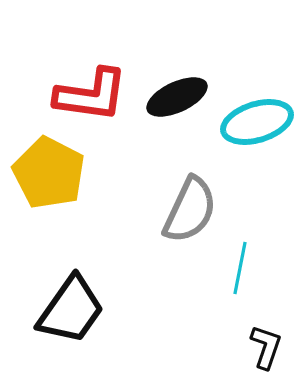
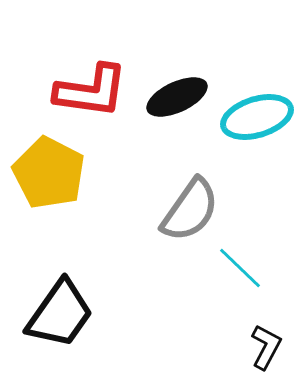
red L-shape: moved 4 px up
cyan ellipse: moved 5 px up
gray semicircle: rotated 10 degrees clockwise
cyan line: rotated 57 degrees counterclockwise
black trapezoid: moved 11 px left, 4 px down
black L-shape: rotated 9 degrees clockwise
